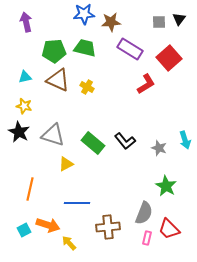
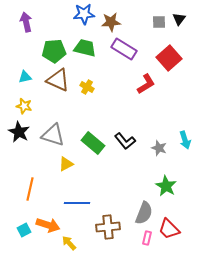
purple rectangle: moved 6 px left
